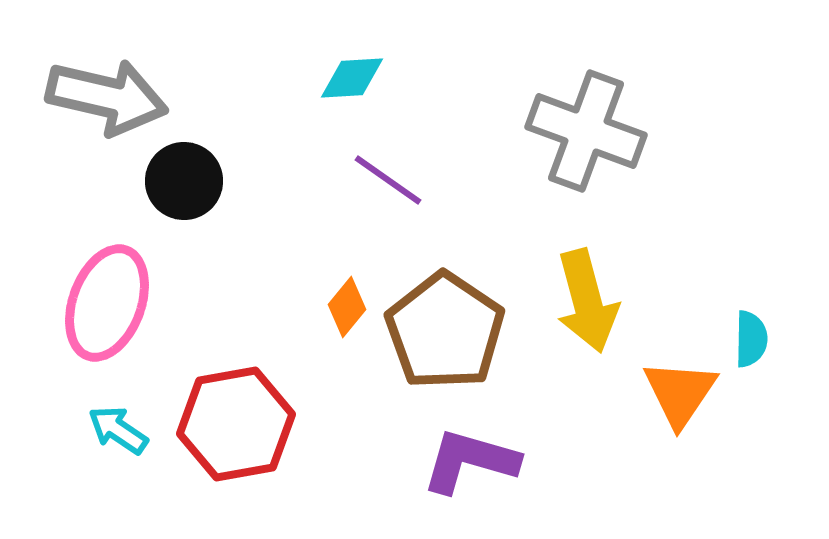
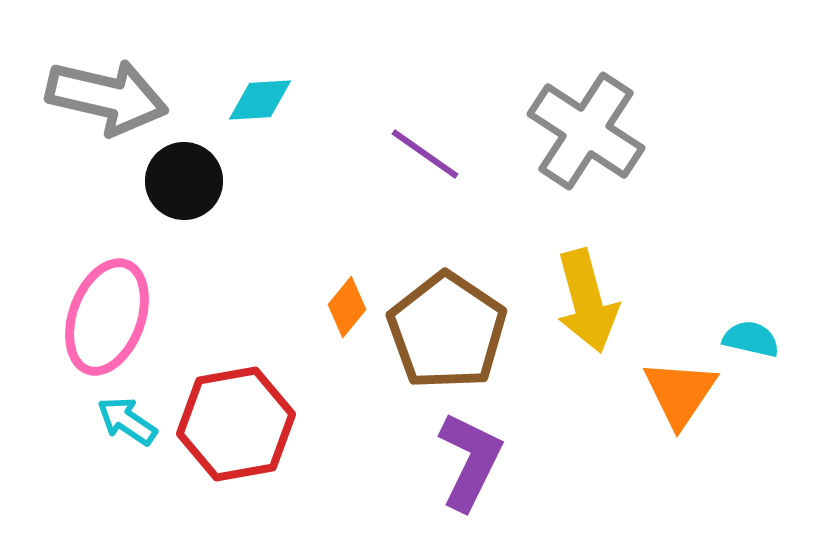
cyan diamond: moved 92 px left, 22 px down
gray cross: rotated 13 degrees clockwise
purple line: moved 37 px right, 26 px up
pink ellipse: moved 14 px down
brown pentagon: moved 2 px right
cyan semicircle: rotated 78 degrees counterclockwise
cyan arrow: moved 9 px right, 9 px up
purple L-shape: rotated 100 degrees clockwise
